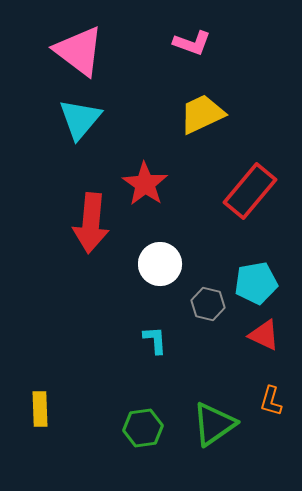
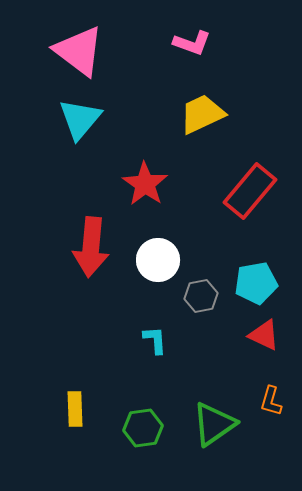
red arrow: moved 24 px down
white circle: moved 2 px left, 4 px up
gray hexagon: moved 7 px left, 8 px up; rotated 24 degrees counterclockwise
yellow rectangle: moved 35 px right
